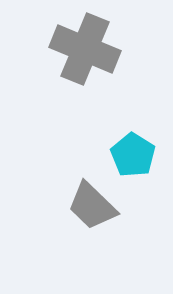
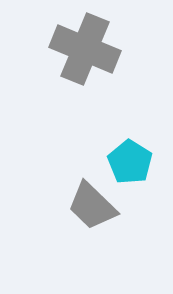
cyan pentagon: moved 3 px left, 7 px down
